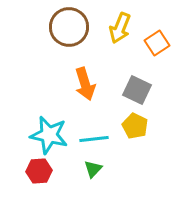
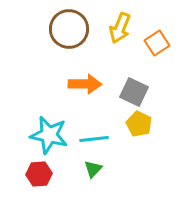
brown circle: moved 2 px down
orange arrow: rotated 72 degrees counterclockwise
gray square: moved 3 px left, 2 px down
yellow pentagon: moved 4 px right, 2 px up
red hexagon: moved 3 px down
